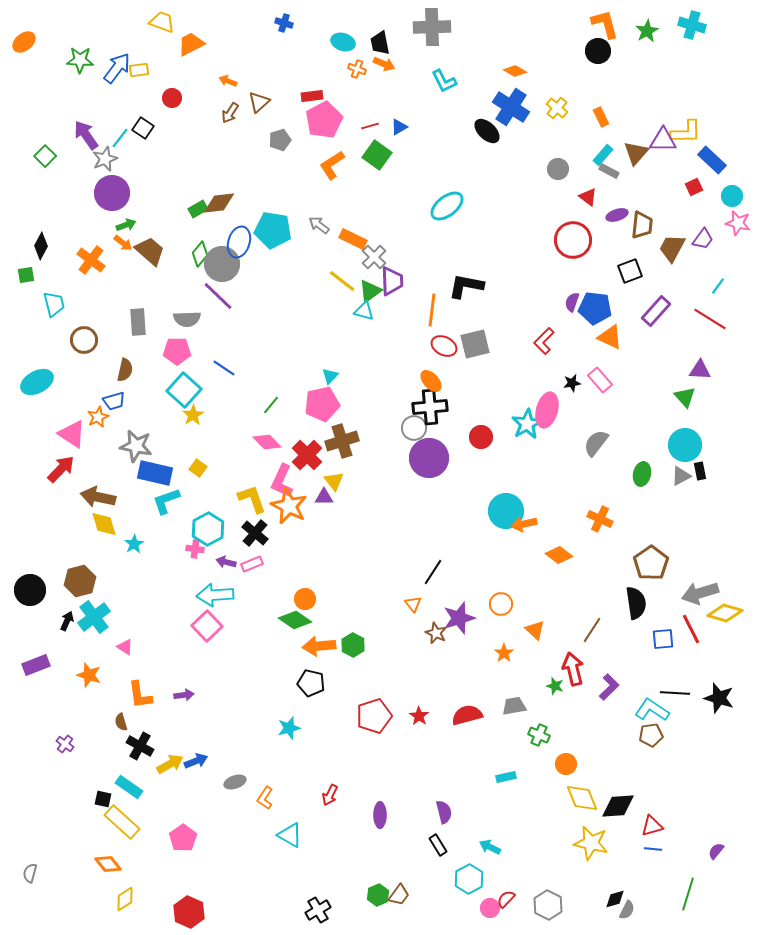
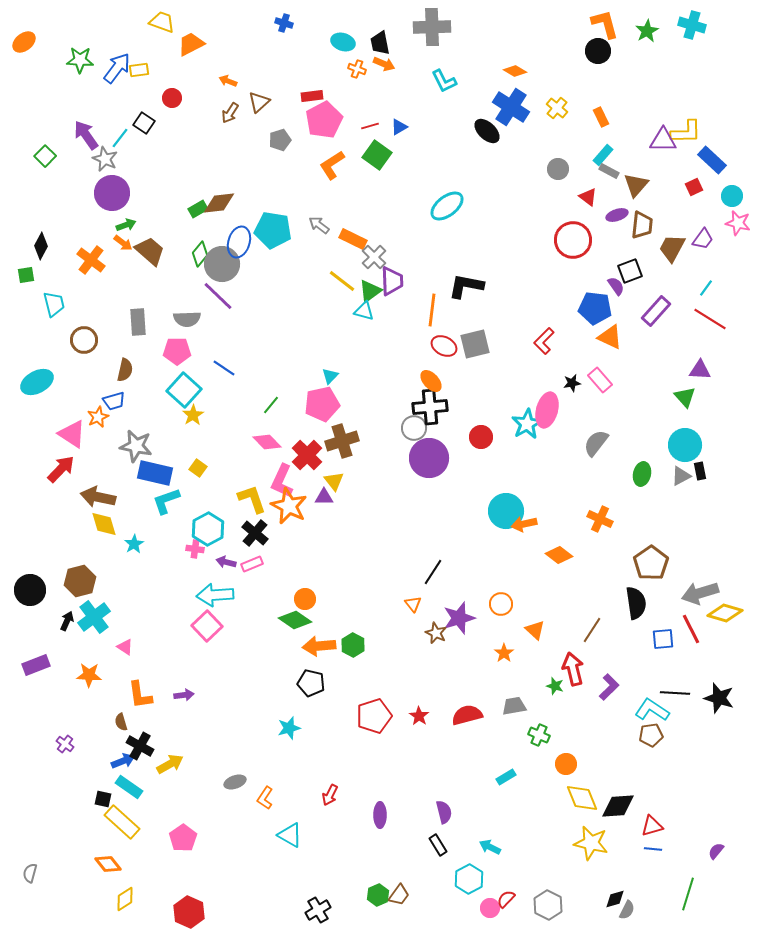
black square at (143, 128): moved 1 px right, 5 px up
brown triangle at (636, 153): moved 32 px down
gray star at (105, 159): rotated 25 degrees counterclockwise
cyan line at (718, 286): moved 12 px left, 2 px down
purple semicircle at (572, 302): moved 44 px right, 16 px up; rotated 126 degrees clockwise
orange star at (89, 675): rotated 15 degrees counterclockwise
blue arrow at (196, 761): moved 73 px left
cyan rectangle at (506, 777): rotated 18 degrees counterclockwise
